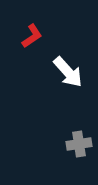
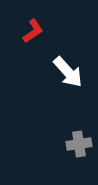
red L-shape: moved 1 px right, 5 px up
